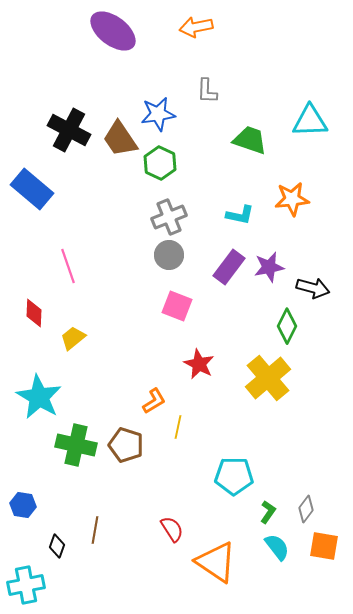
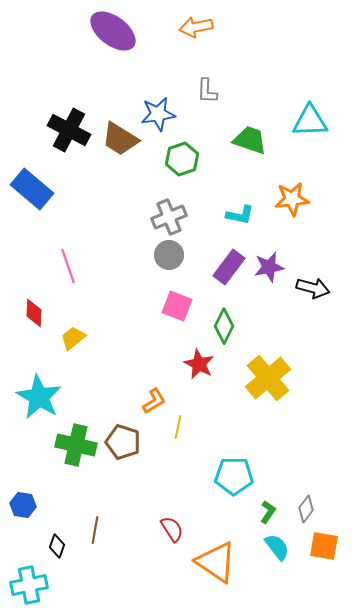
brown trapezoid: rotated 24 degrees counterclockwise
green hexagon: moved 22 px right, 4 px up; rotated 16 degrees clockwise
green diamond: moved 63 px left
brown pentagon: moved 3 px left, 3 px up
cyan cross: moved 3 px right
